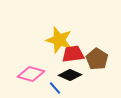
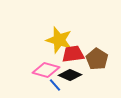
pink diamond: moved 15 px right, 4 px up
blue line: moved 3 px up
